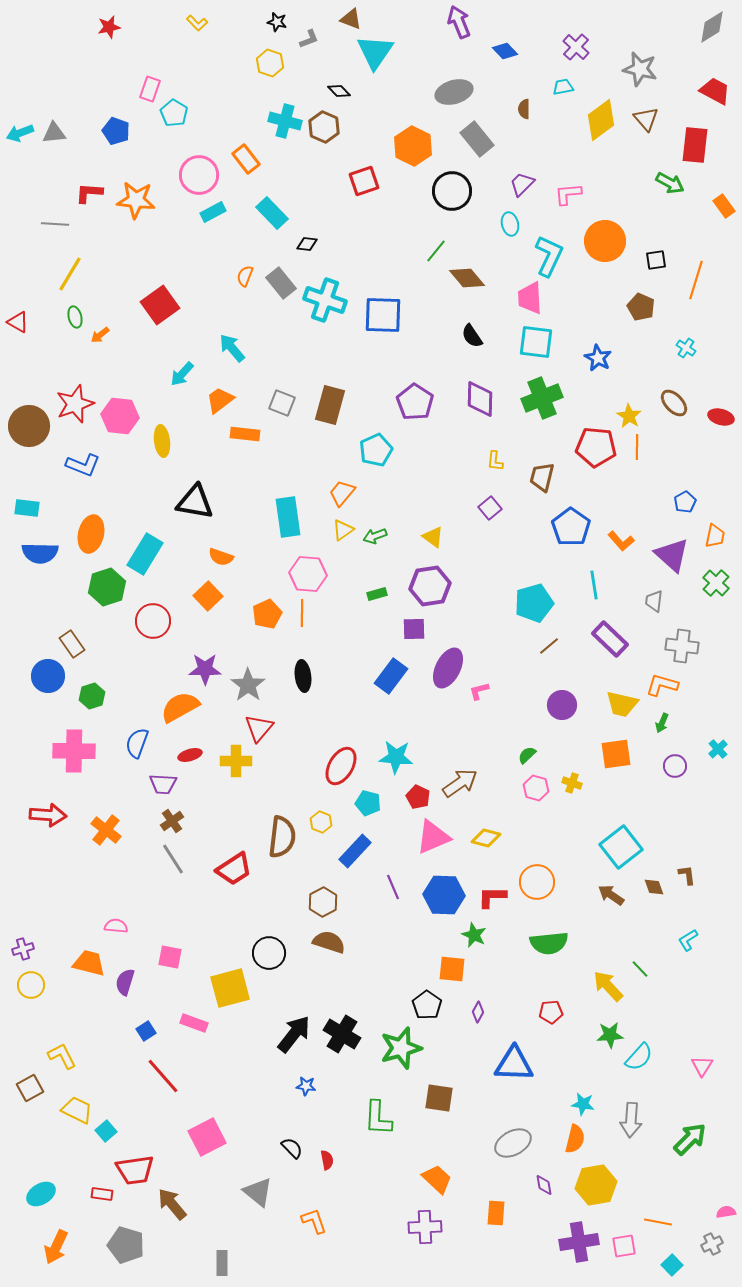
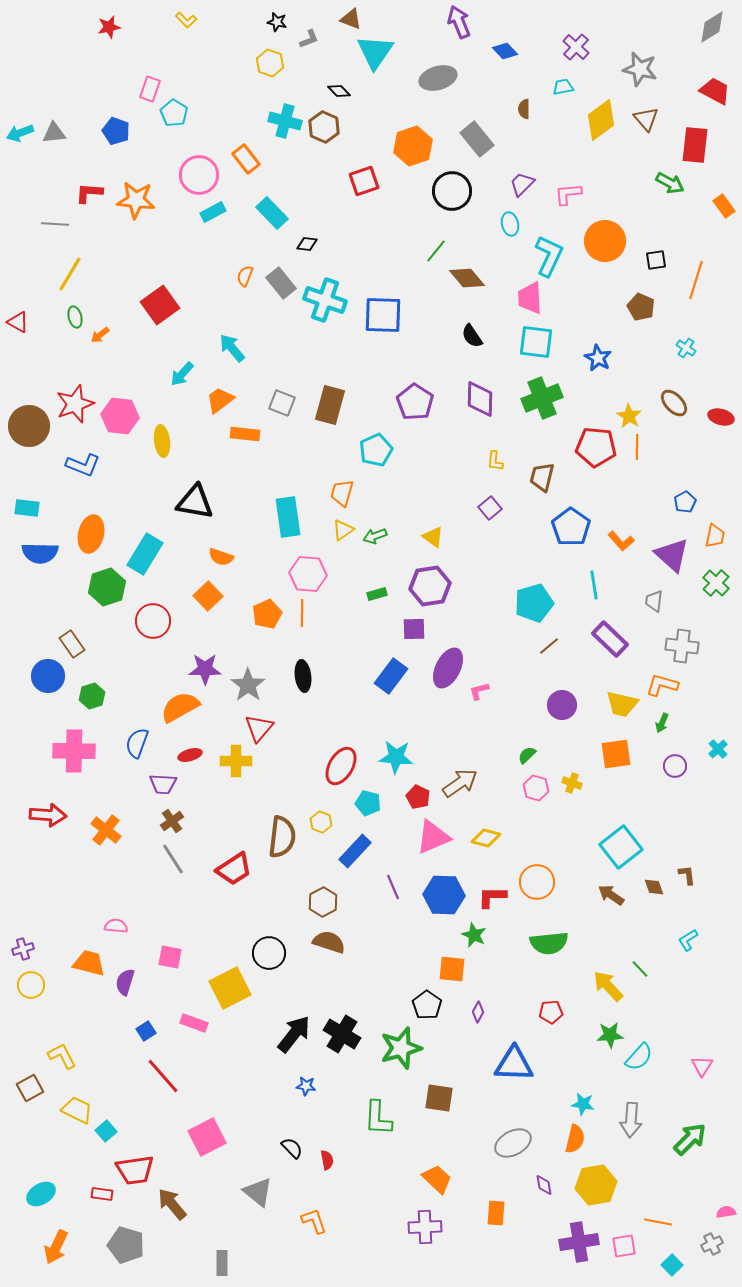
yellow L-shape at (197, 23): moved 11 px left, 3 px up
gray ellipse at (454, 92): moved 16 px left, 14 px up
orange hexagon at (413, 146): rotated 15 degrees clockwise
orange trapezoid at (342, 493): rotated 24 degrees counterclockwise
yellow square at (230, 988): rotated 12 degrees counterclockwise
